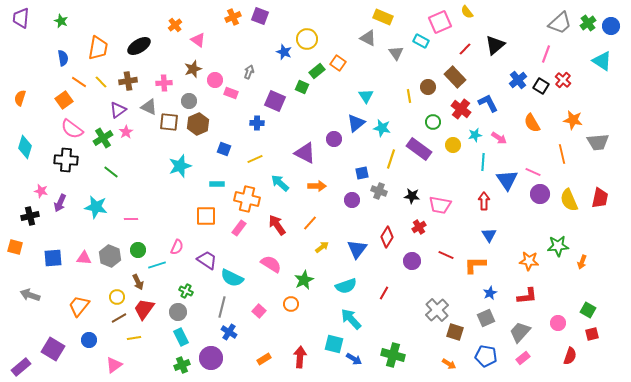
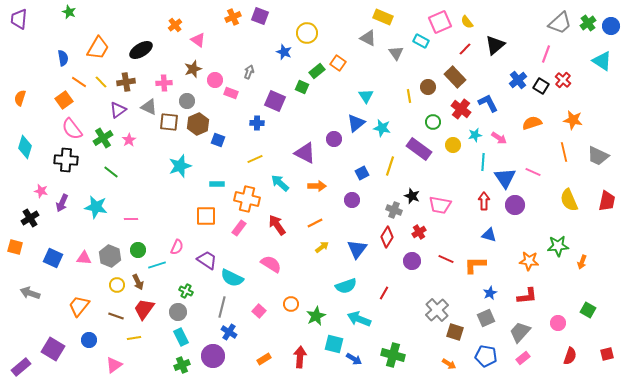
yellow semicircle at (467, 12): moved 10 px down
purple trapezoid at (21, 18): moved 2 px left, 1 px down
green star at (61, 21): moved 8 px right, 9 px up
yellow circle at (307, 39): moved 6 px up
black ellipse at (139, 46): moved 2 px right, 4 px down
orange trapezoid at (98, 48): rotated 20 degrees clockwise
brown cross at (128, 81): moved 2 px left, 1 px down
gray circle at (189, 101): moved 2 px left
orange semicircle at (532, 123): rotated 102 degrees clockwise
pink semicircle at (72, 129): rotated 15 degrees clockwise
pink star at (126, 132): moved 3 px right, 8 px down
gray trapezoid at (598, 142): moved 14 px down; rotated 30 degrees clockwise
blue square at (224, 149): moved 6 px left, 9 px up
orange line at (562, 154): moved 2 px right, 2 px up
yellow line at (391, 159): moved 1 px left, 7 px down
blue square at (362, 173): rotated 16 degrees counterclockwise
blue triangle at (507, 180): moved 2 px left, 2 px up
gray cross at (379, 191): moved 15 px right, 19 px down
purple circle at (540, 194): moved 25 px left, 11 px down
black star at (412, 196): rotated 14 degrees clockwise
red trapezoid at (600, 198): moved 7 px right, 3 px down
purple arrow at (60, 203): moved 2 px right
black cross at (30, 216): moved 2 px down; rotated 18 degrees counterclockwise
orange line at (310, 223): moved 5 px right; rotated 21 degrees clockwise
red cross at (419, 227): moved 5 px down
blue triangle at (489, 235): rotated 42 degrees counterclockwise
red line at (446, 255): moved 4 px down
blue square at (53, 258): rotated 30 degrees clockwise
green star at (304, 280): moved 12 px right, 36 px down
gray arrow at (30, 295): moved 2 px up
yellow circle at (117, 297): moved 12 px up
brown line at (119, 318): moved 3 px left, 2 px up; rotated 49 degrees clockwise
cyan arrow at (351, 319): moved 8 px right; rotated 25 degrees counterclockwise
red square at (592, 334): moved 15 px right, 20 px down
purple circle at (211, 358): moved 2 px right, 2 px up
